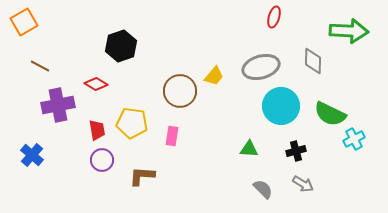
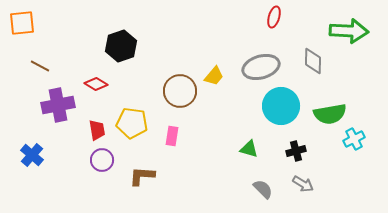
orange square: moved 2 px left, 1 px down; rotated 24 degrees clockwise
green semicircle: rotated 36 degrees counterclockwise
green triangle: rotated 12 degrees clockwise
